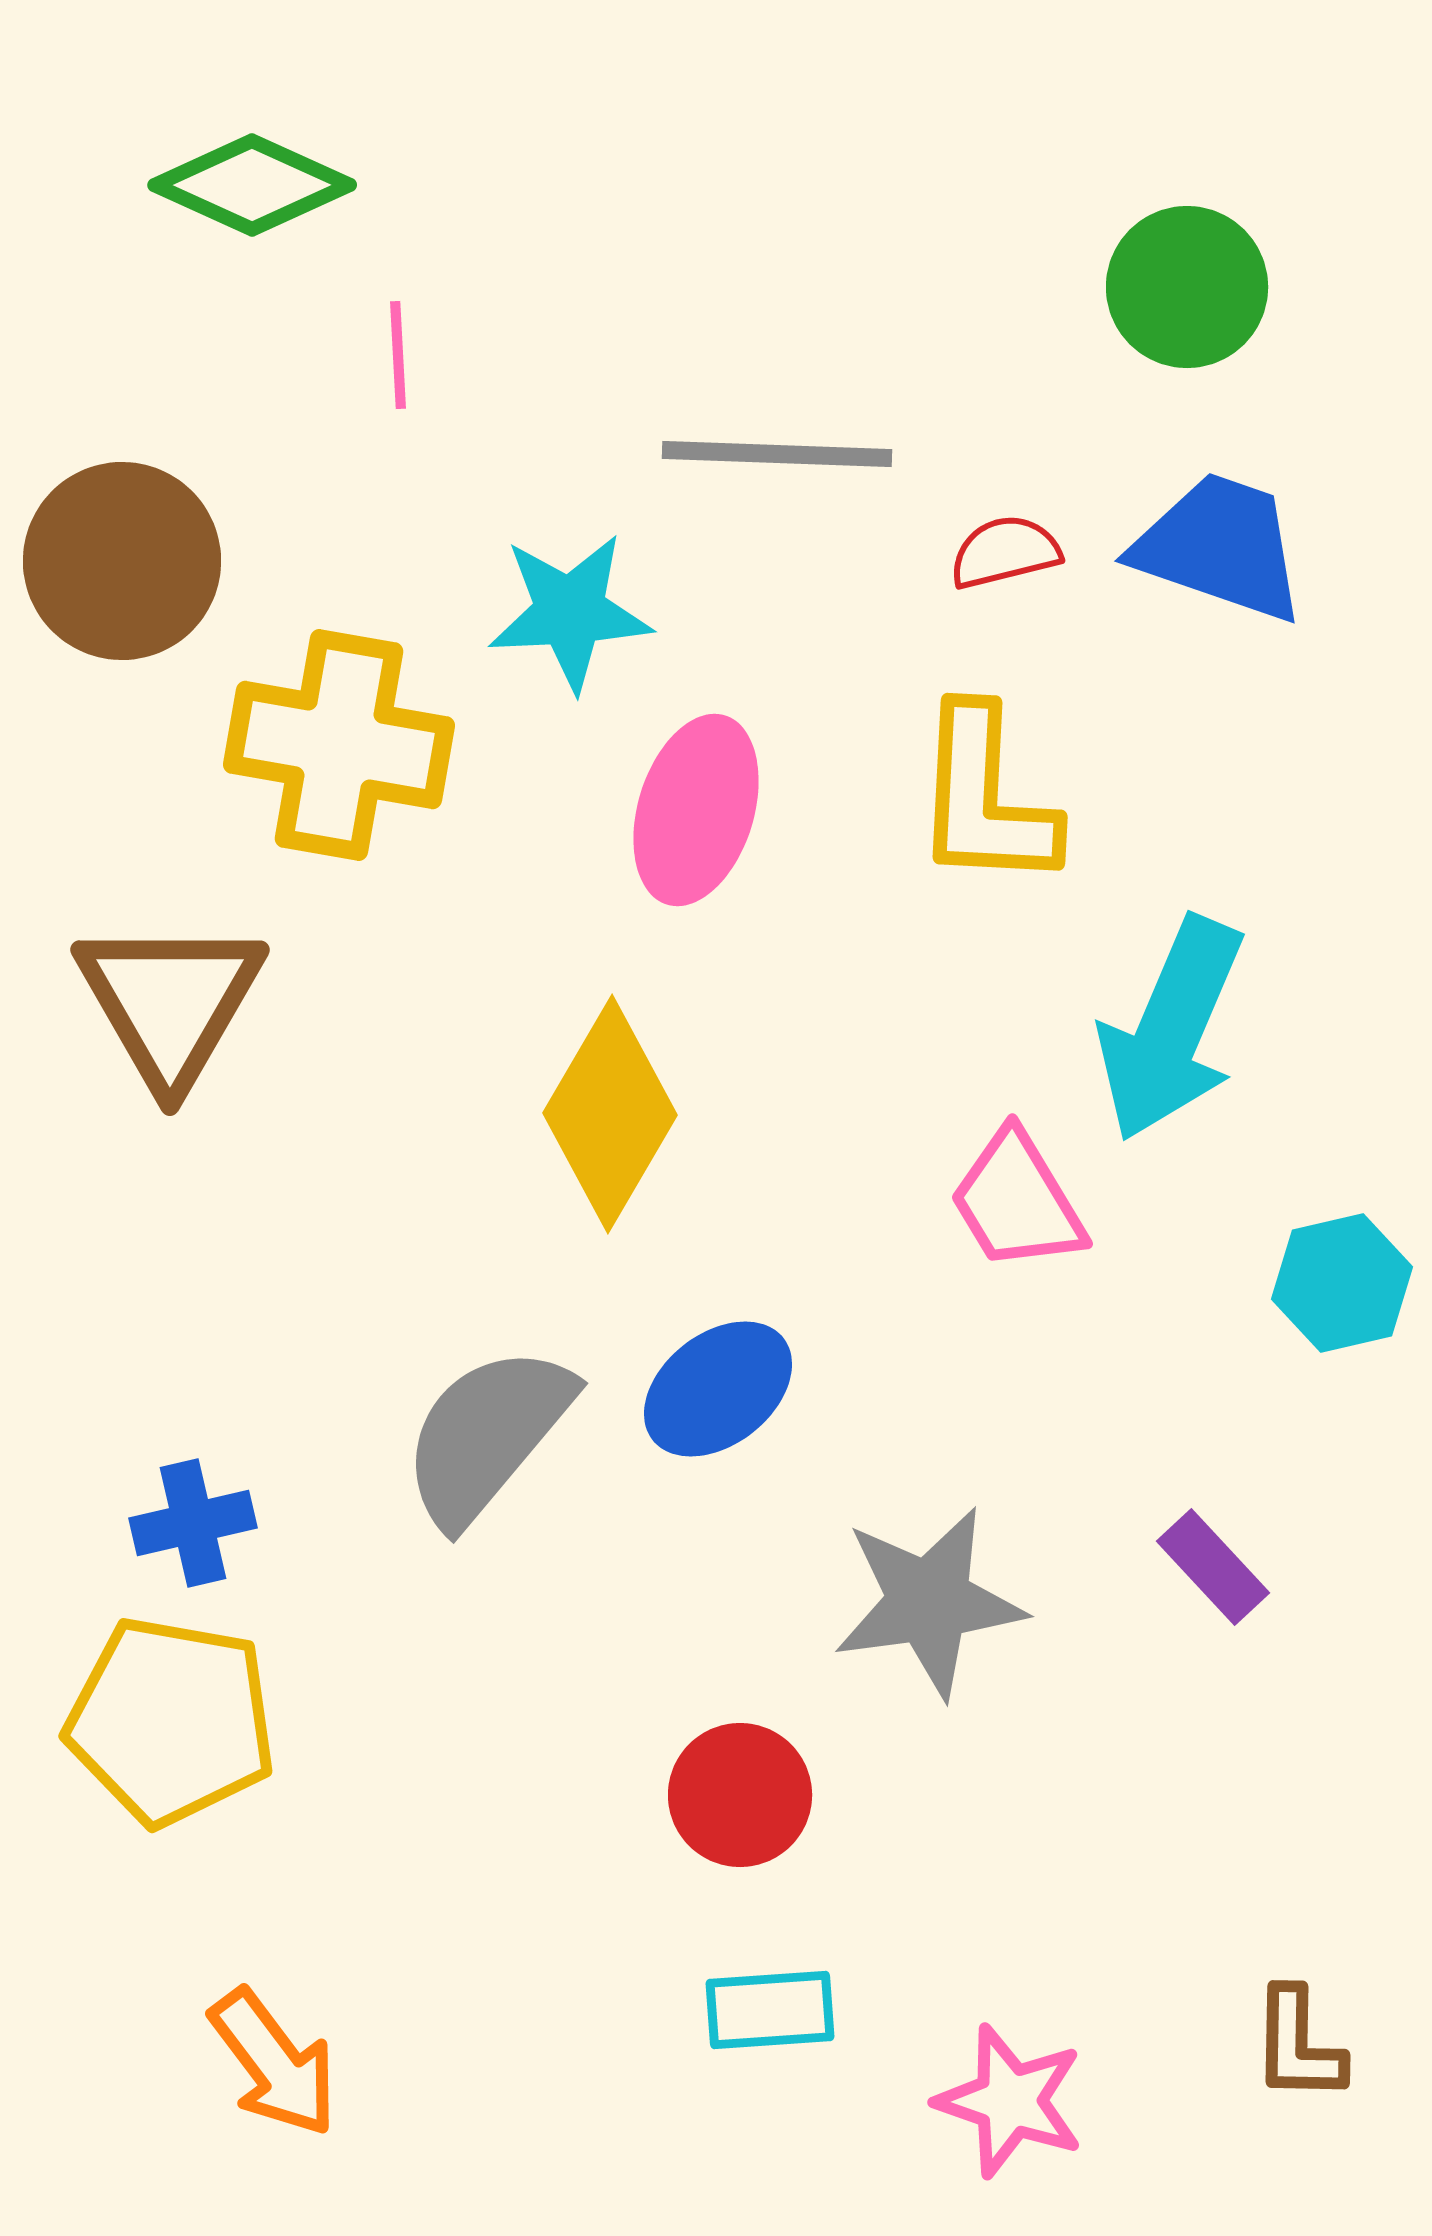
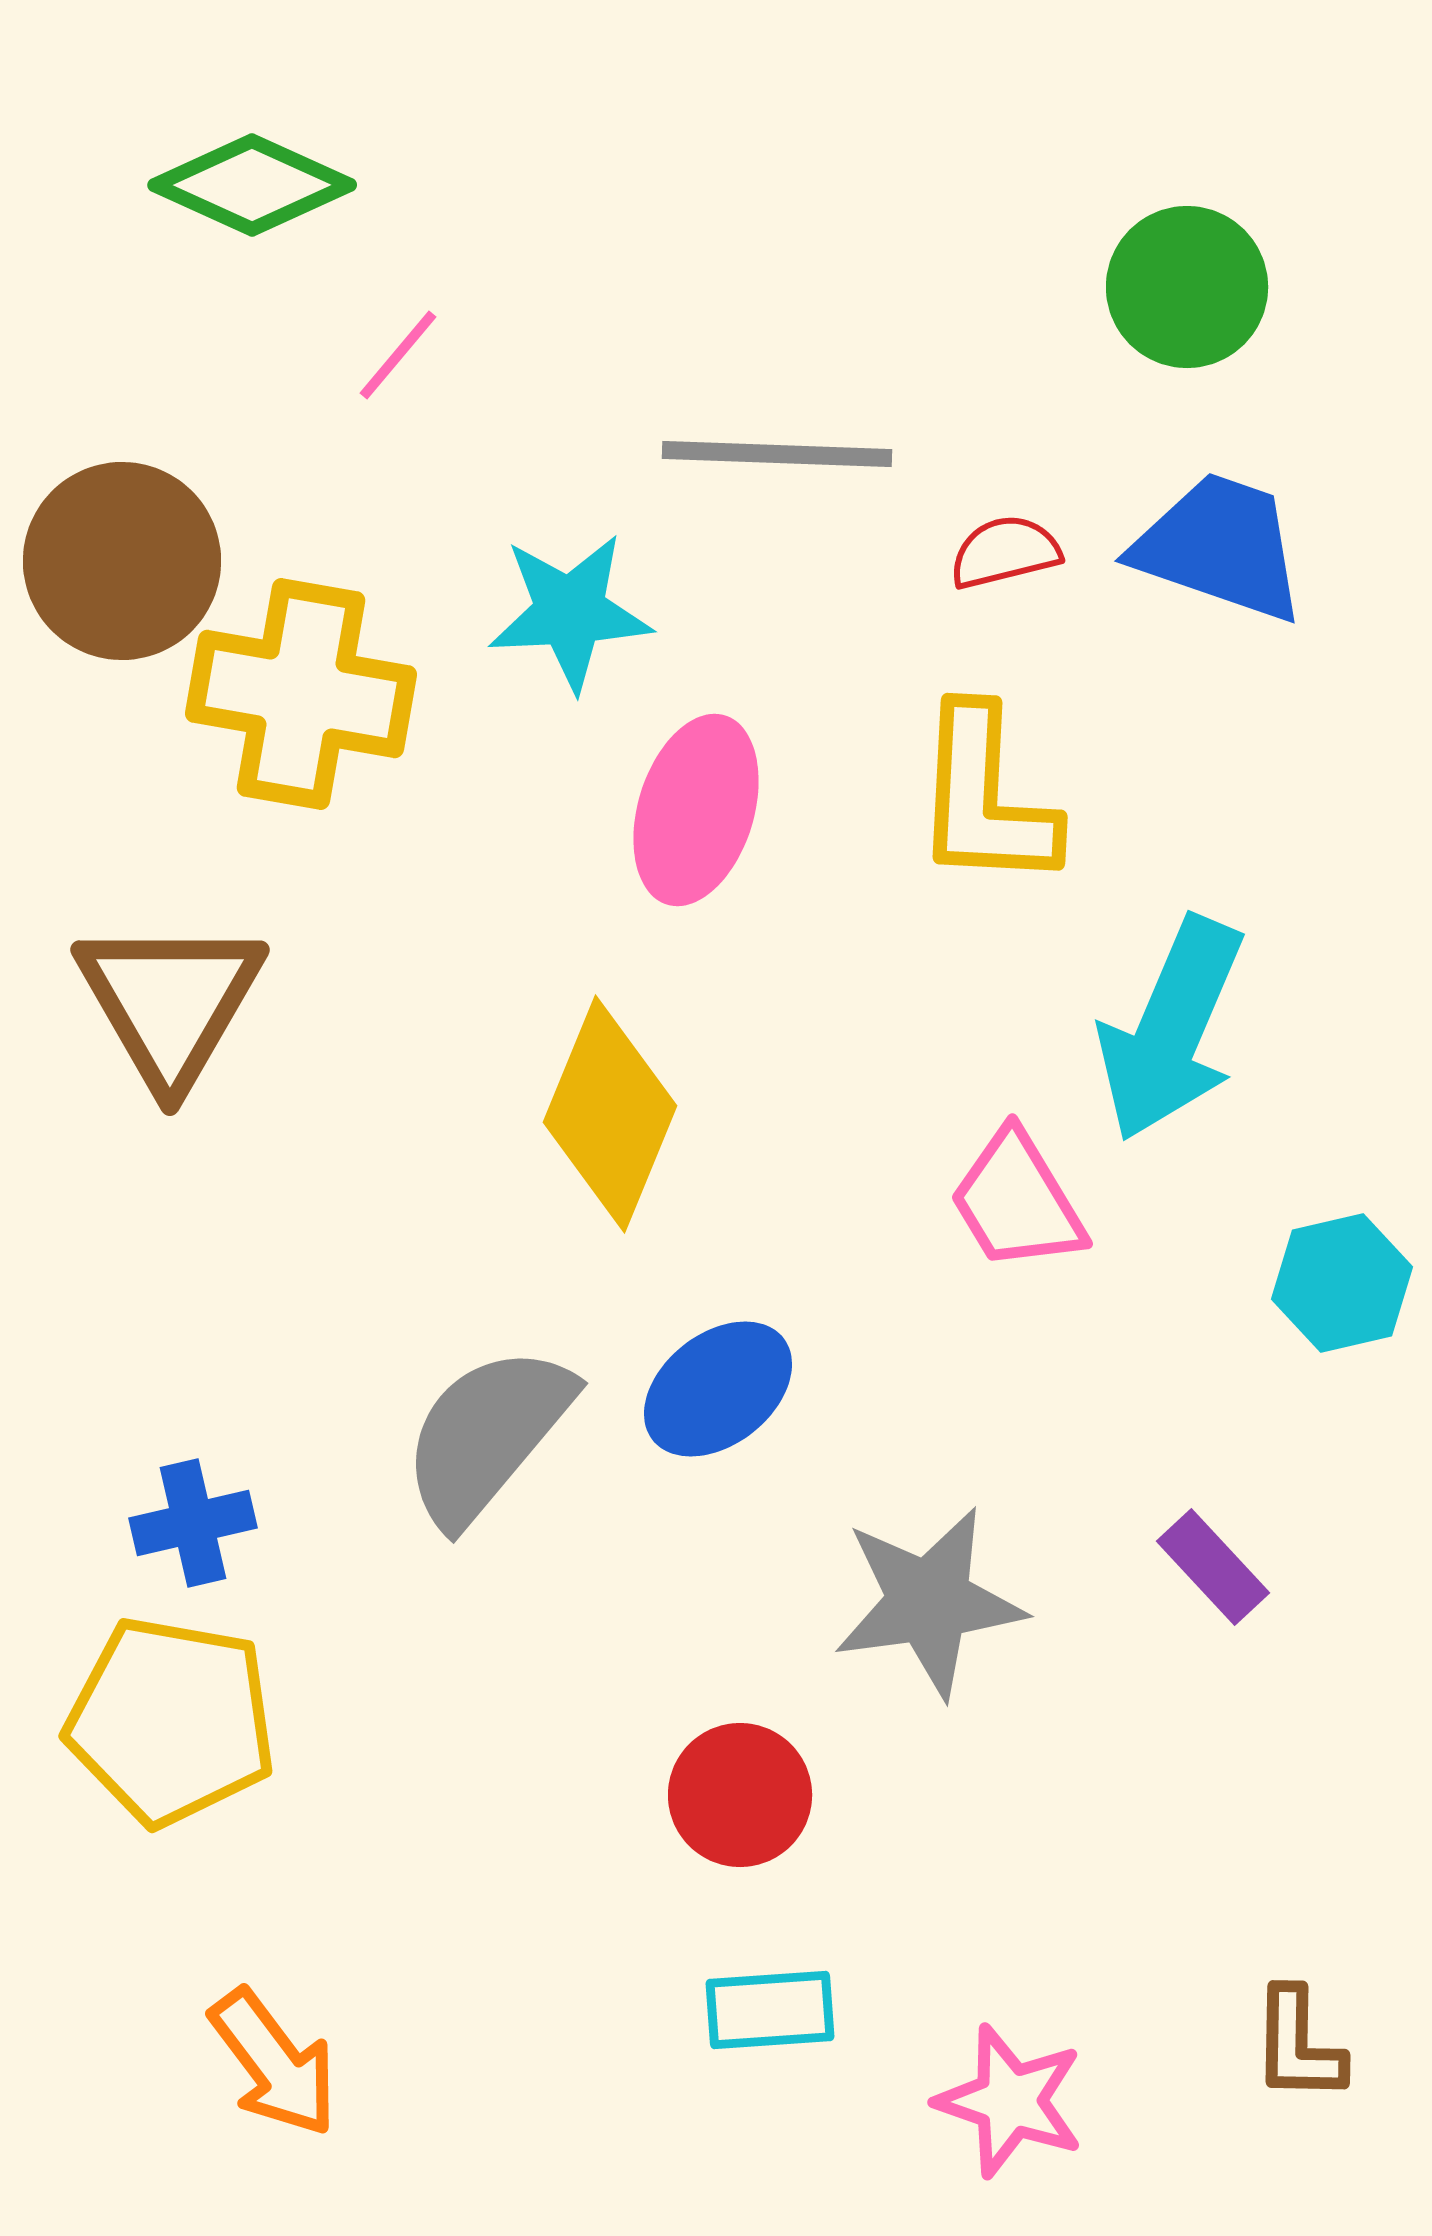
pink line: rotated 43 degrees clockwise
yellow cross: moved 38 px left, 51 px up
yellow diamond: rotated 8 degrees counterclockwise
